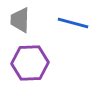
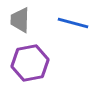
purple hexagon: rotated 9 degrees counterclockwise
